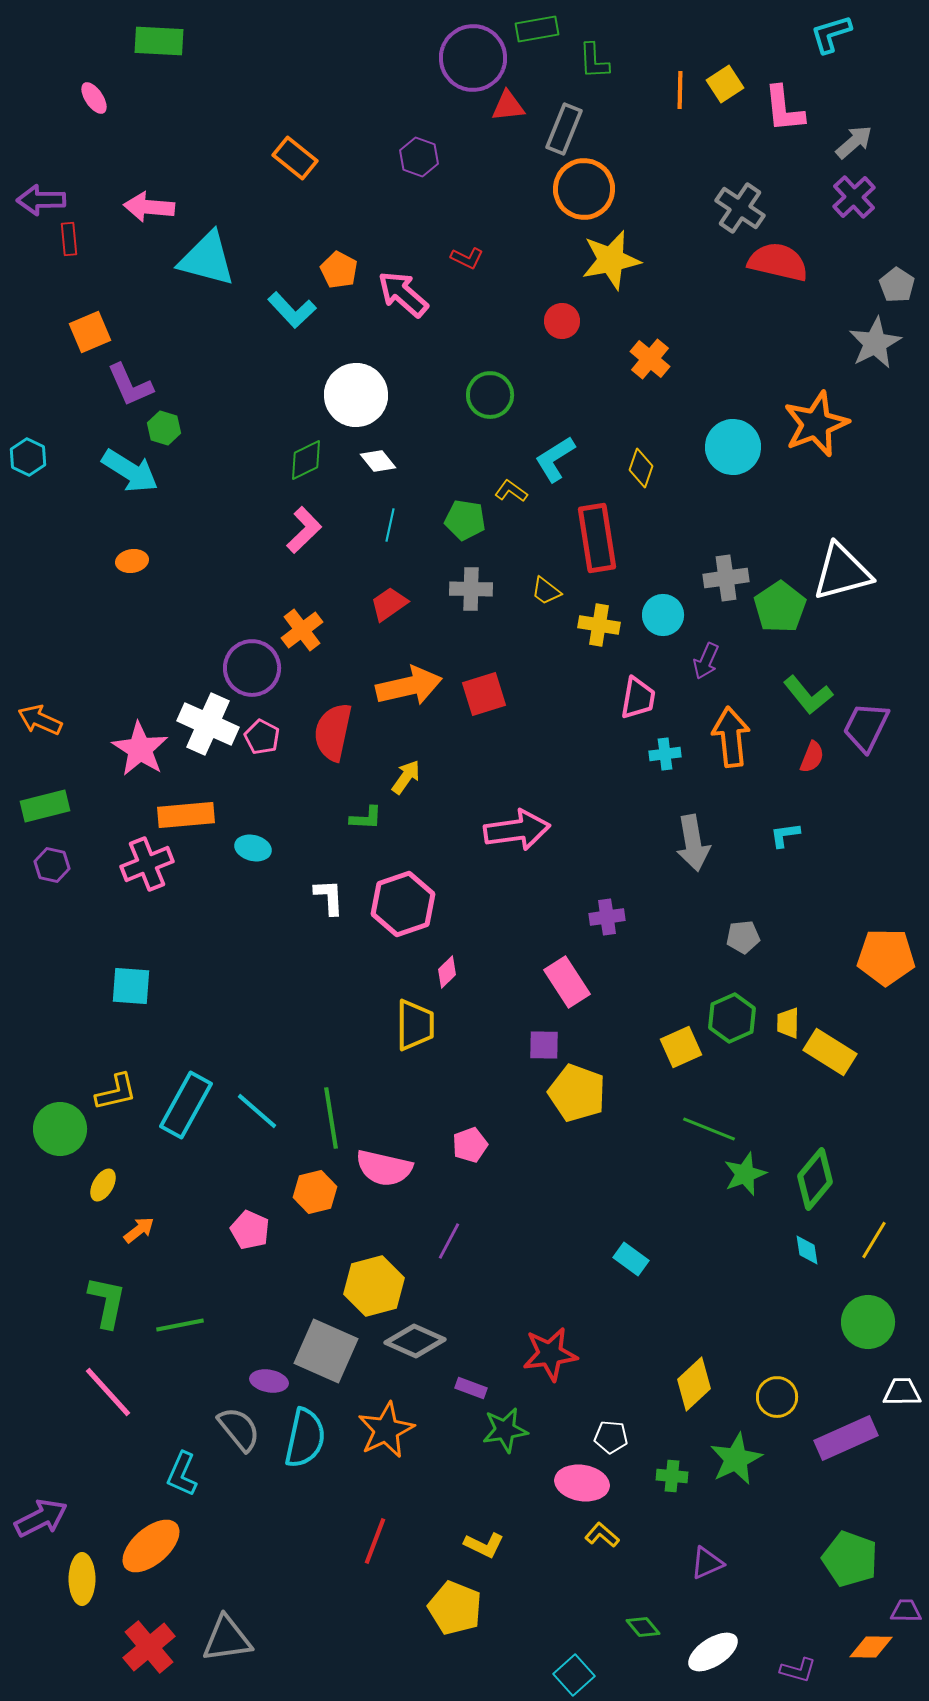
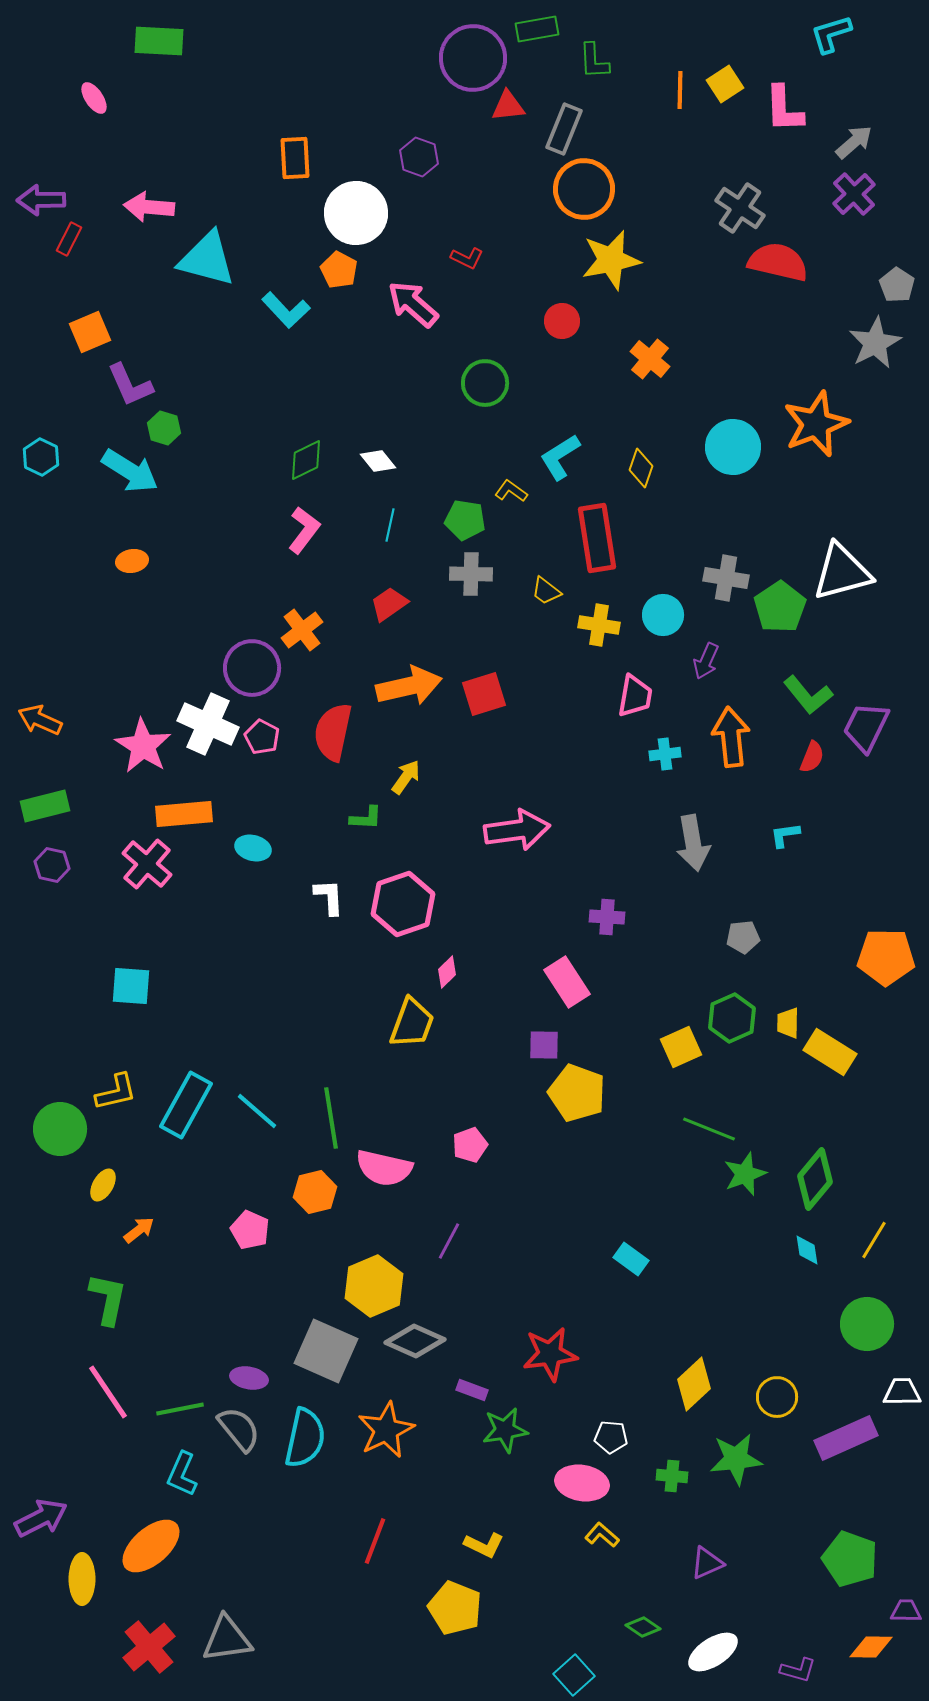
pink L-shape at (784, 109): rotated 4 degrees clockwise
orange rectangle at (295, 158): rotated 48 degrees clockwise
purple cross at (854, 197): moved 3 px up
red rectangle at (69, 239): rotated 32 degrees clockwise
pink arrow at (403, 294): moved 10 px right, 10 px down
cyan L-shape at (292, 310): moved 6 px left
white circle at (356, 395): moved 182 px up
green circle at (490, 395): moved 5 px left, 12 px up
cyan hexagon at (28, 457): moved 13 px right
cyan L-shape at (555, 459): moved 5 px right, 2 px up
pink L-shape at (304, 530): rotated 9 degrees counterclockwise
gray cross at (726, 578): rotated 18 degrees clockwise
gray cross at (471, 589): moved 15 px up
pink trapezoid at (638, 698): moved 3 px left, 2 px up
pink star at (140, 749): moved 3 px right, 3 px up
orange rectangle at (186, 815): moved 2 px left, 1 px up
pink cross at (147, 864): rotated 27 degrees counterclockwise
purple cross at (607, 917): rotated 12 degrees clockwise
yellow trapezoid at (415, 1025): moved 3 px left, 2 px up; rotated 20 degrees clockwise
yellow hexagon at (374, 1286): rotated 8 degrees counterclockwise
green L-shape at (107, 1302): moved 1 px right, 3 px up
green circle at (868, 1322): moved 1 px left, 2 px down
green line at (180, 1325): moved 84 px down
purple ellipse at (269, 1381): moved 20 px left, 3 px up
purple rectangle at (471, 1388): moved 1 px right, 2 px down
pink line at (108, 1392): rotated 8 degrees clockwise
green star at (736, 1459): rotated 20 degrees clockwise
green diamond at (643, 1627): rotated 16 degrees counterclockwise
